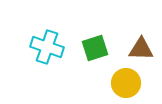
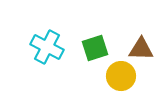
cyan cross: rotated 8 degrees clockwise
yellow circle: moved 5 px left, 7 px up
